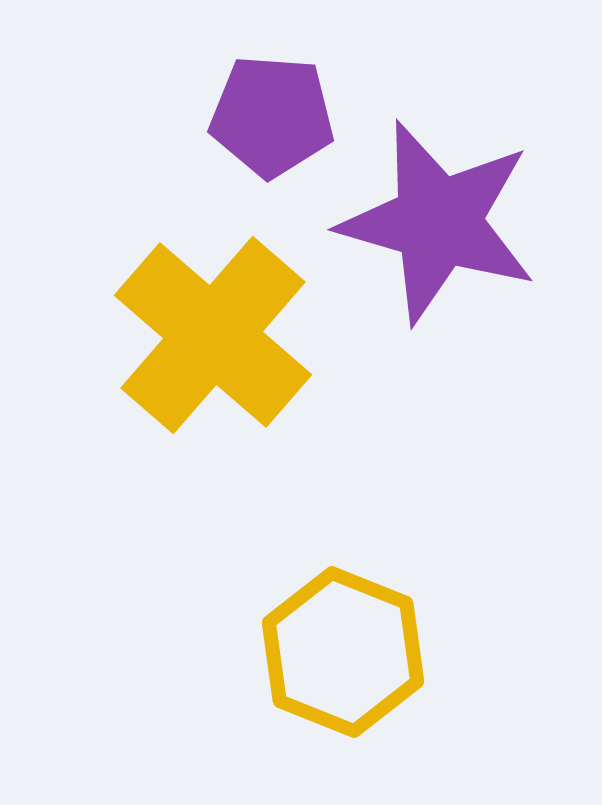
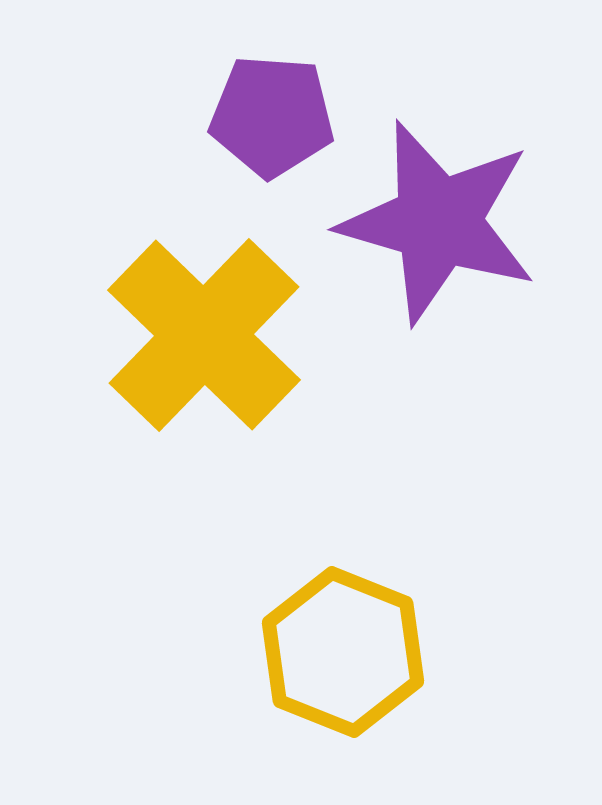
yellow cross: moved 9 px left; rotated 3 degrees clockwise
